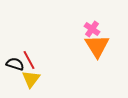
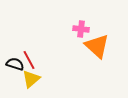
pink cross: moved 11 px left; rotated 28 degrees counterclockwise
orange triangle: rotated 16 degrees counterclockwise
yellow triangle: rotated 12 degrees clockwise
